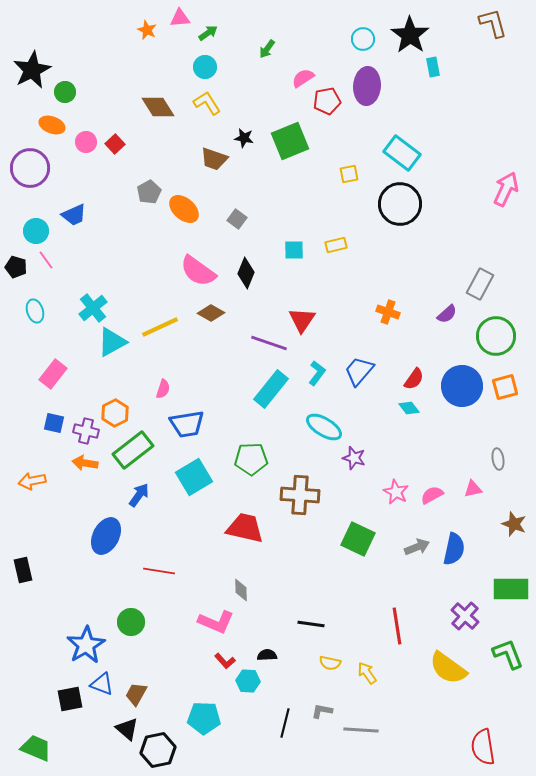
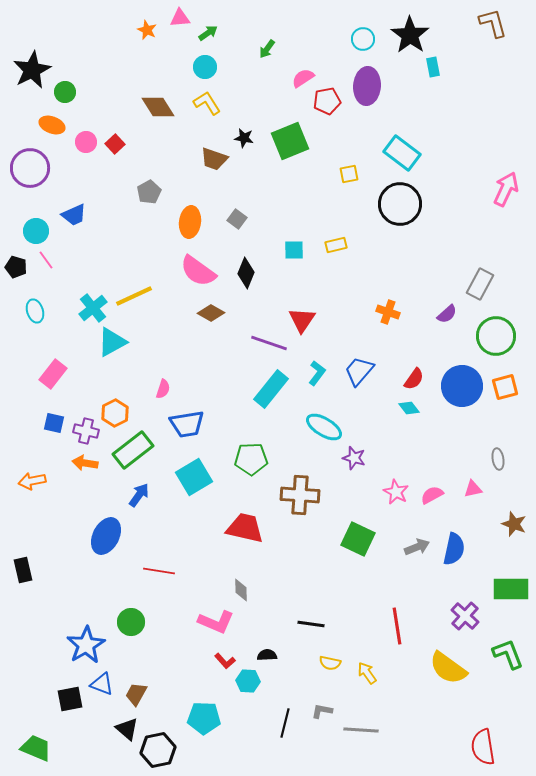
orange ellipse at (184, 209): moved 6 px right, 13 px down; rotated 56 degrees clockwise
yellow line at (160, 327): moved 26 px left, 31 px up
